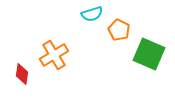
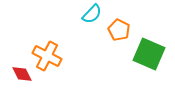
cyan semicircle: rotated 30 degrees counterclockwise
orange cross: moved 7 px left, 1 px down; rotated 32 degrees counterclockwise
red diamond: rotated 35 degrees counterclockwise
